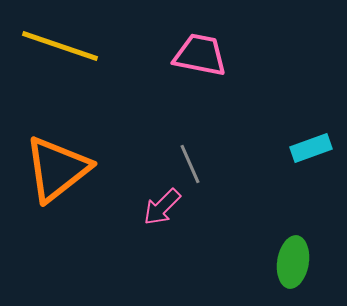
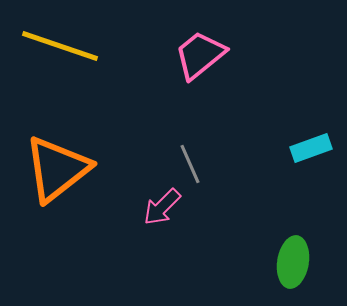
pink trapezoid: rotated 50 degrees counterclockwise
